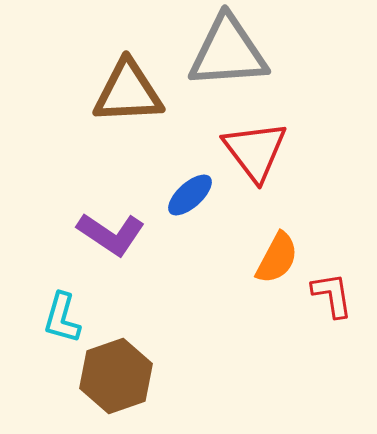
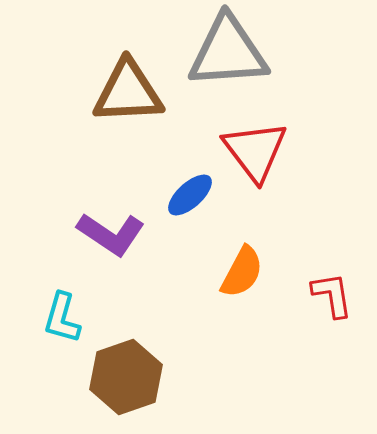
orange semicircle: moved 35 px left, 14 px down
brown hexagon: moved 10 px right, 1 px down
